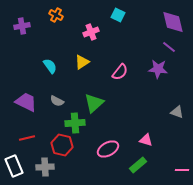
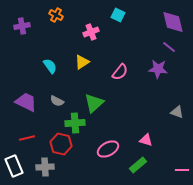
red hexagon: moved 1 px left, 1 px up
